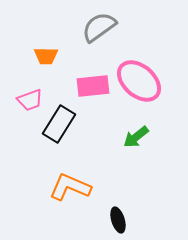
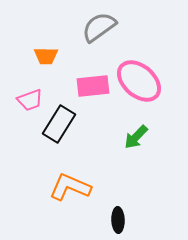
green arrow: rotated 8 degrees counterclockwise
black ellipse: rotated 15 degrees clockwise
